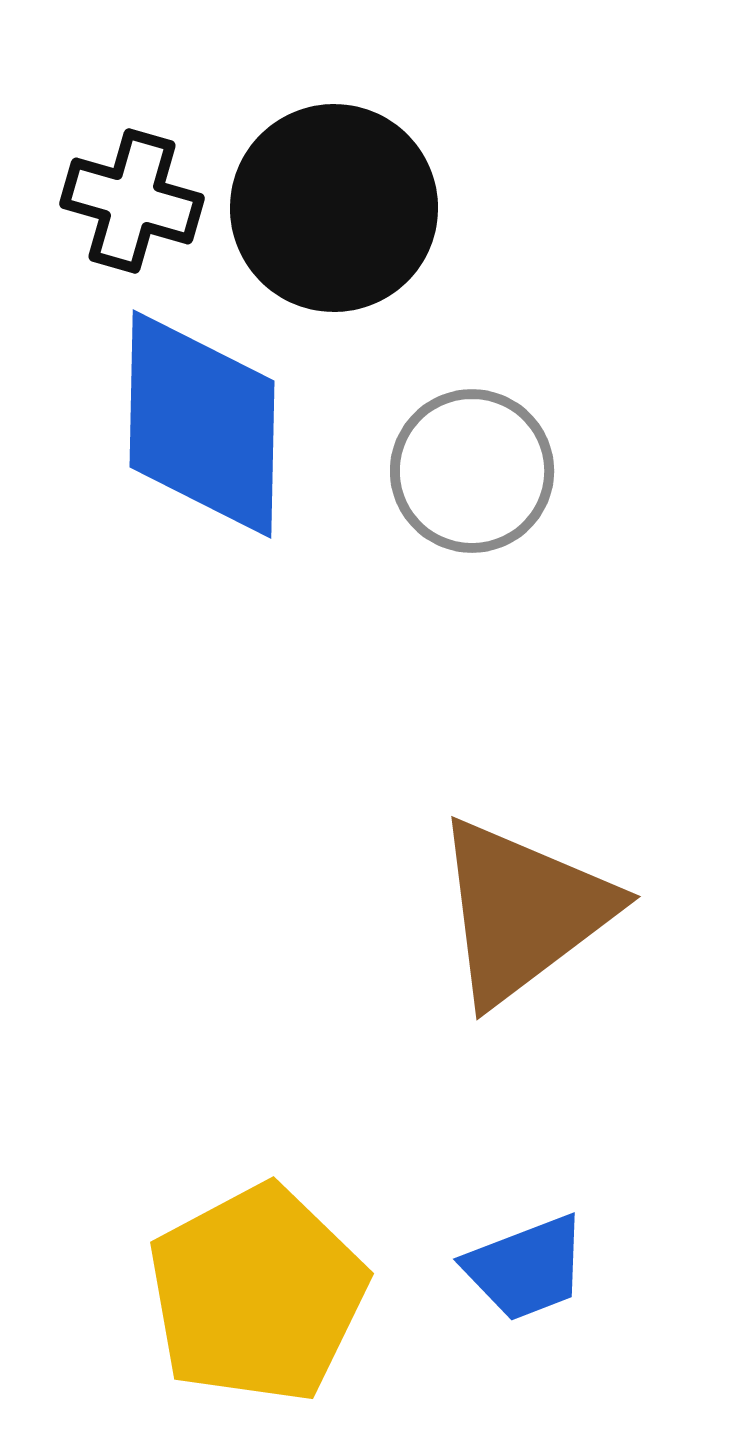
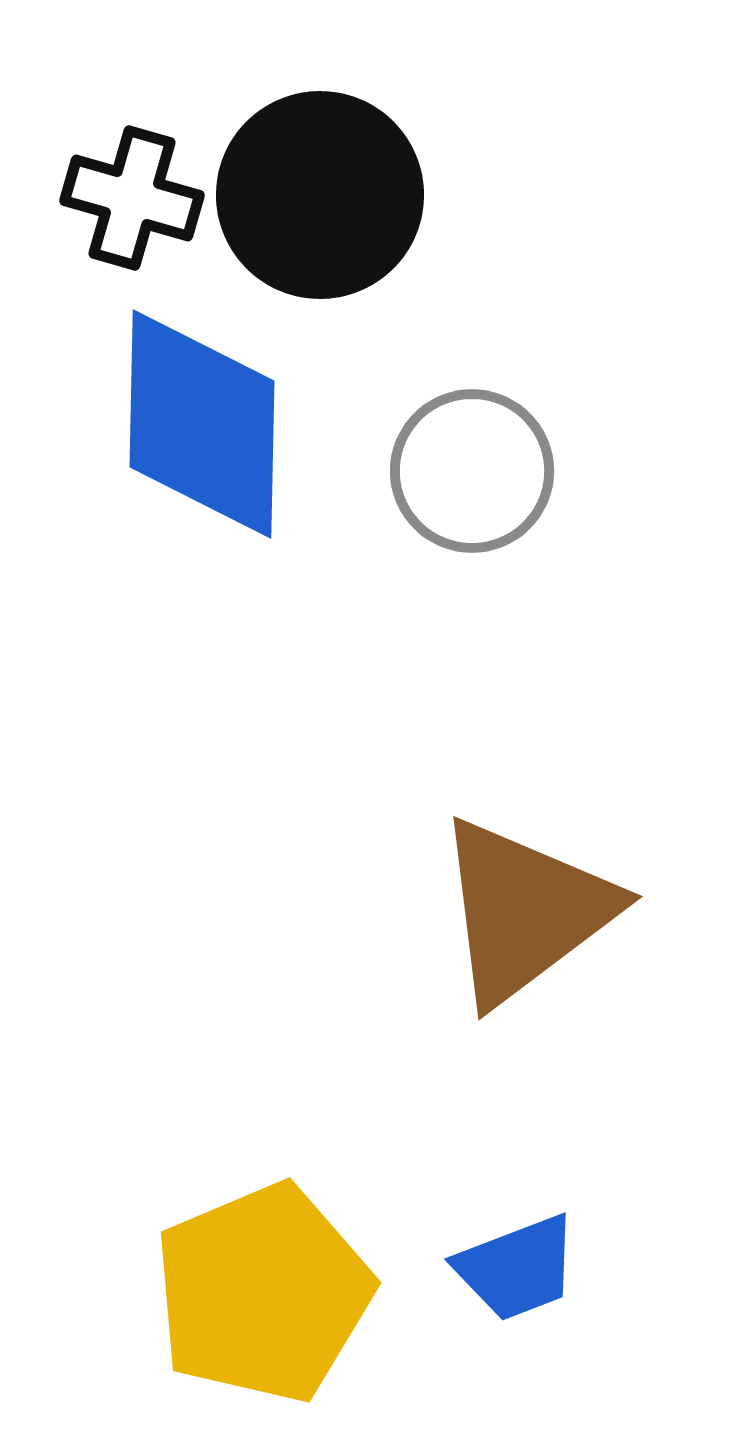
black cross: moved 3 px up
black circle: moved 14 px left, 13 px up
brown triangle: moved 2 px right
blue trapezoid: moved 9 px left
yellow pentagon: moved 6 px right, 1 px up; rotated 5 degrees clockwise
